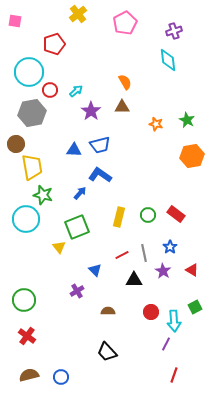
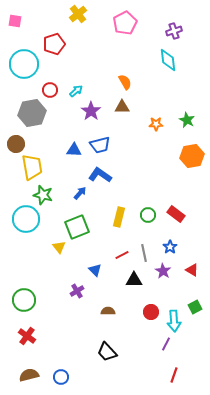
cyan circle at (29, 72): moved 5 px left, 8 px up
orange star at (156, 124): rotated 16 degrees counterclockwise
